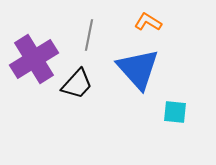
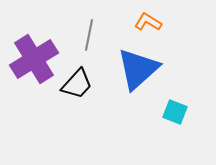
blue triangle: rotated 30 degrees clockwise
cyan square: rotated 15 degrees clockwise
